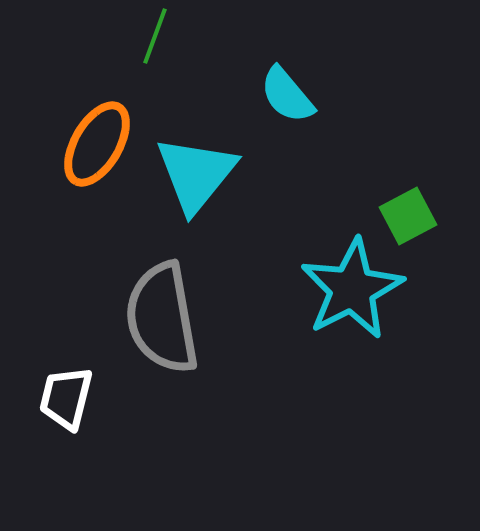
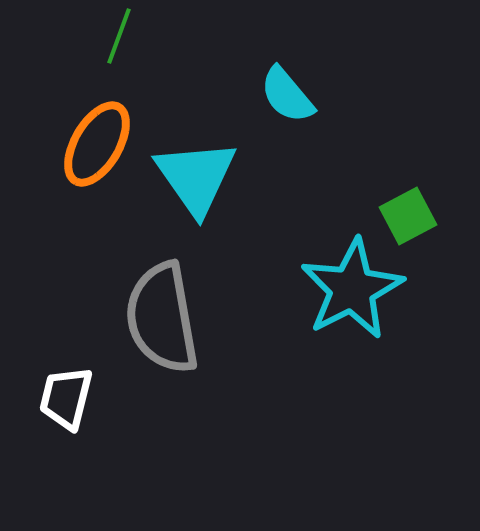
green line: moved 36 px left
cyan triangle: moved 3 px down; rotated 14 degrees counterclockwise
